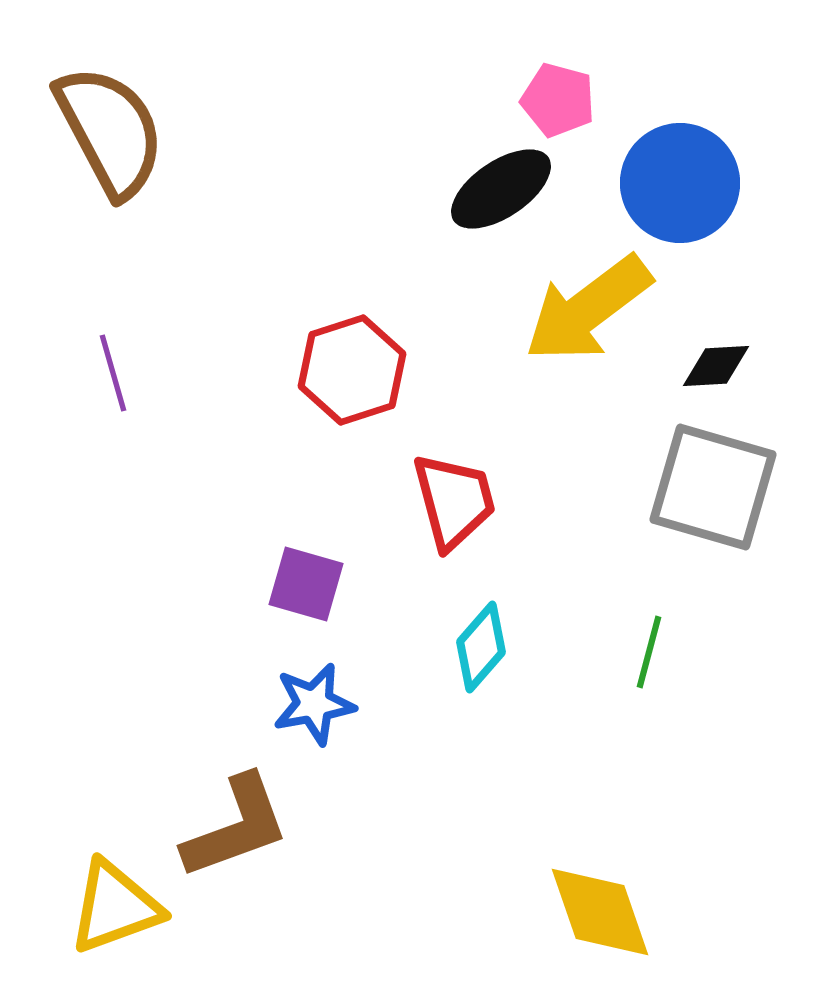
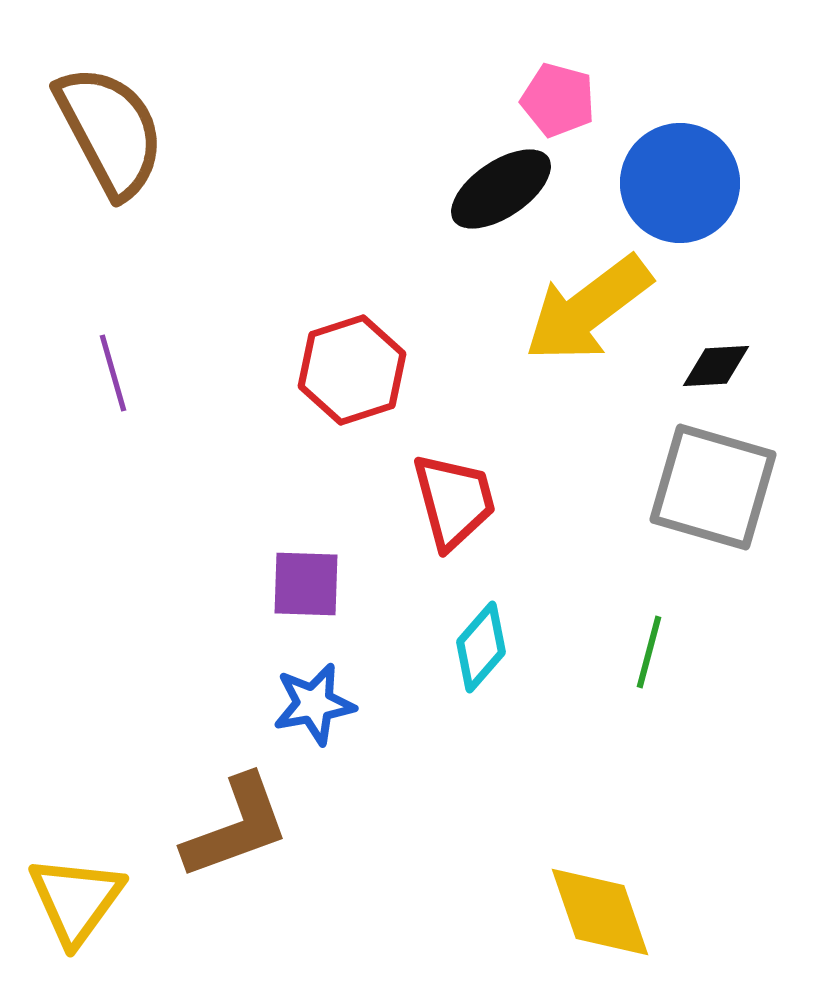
purple square: rotated 14 degrees counterclockwise
yellow triangle: moved 39 px left, 7 px up; rotated 34 degrees counterclockwise
